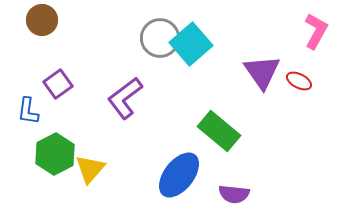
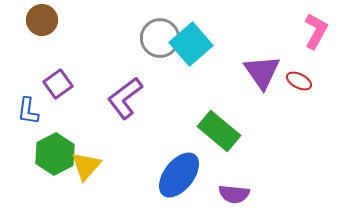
yellow triangle: moved 4 px left, 3 px up
